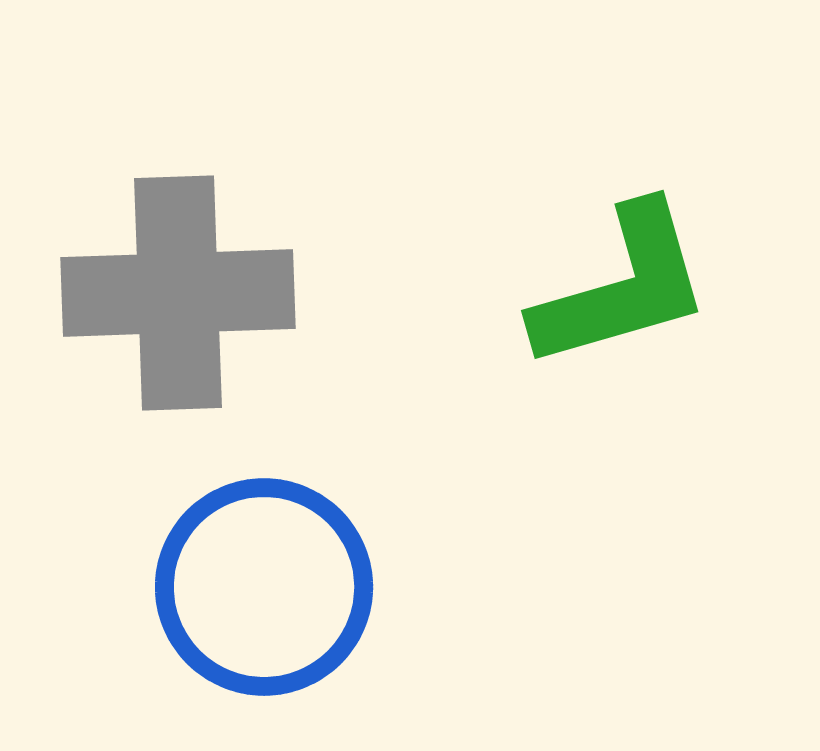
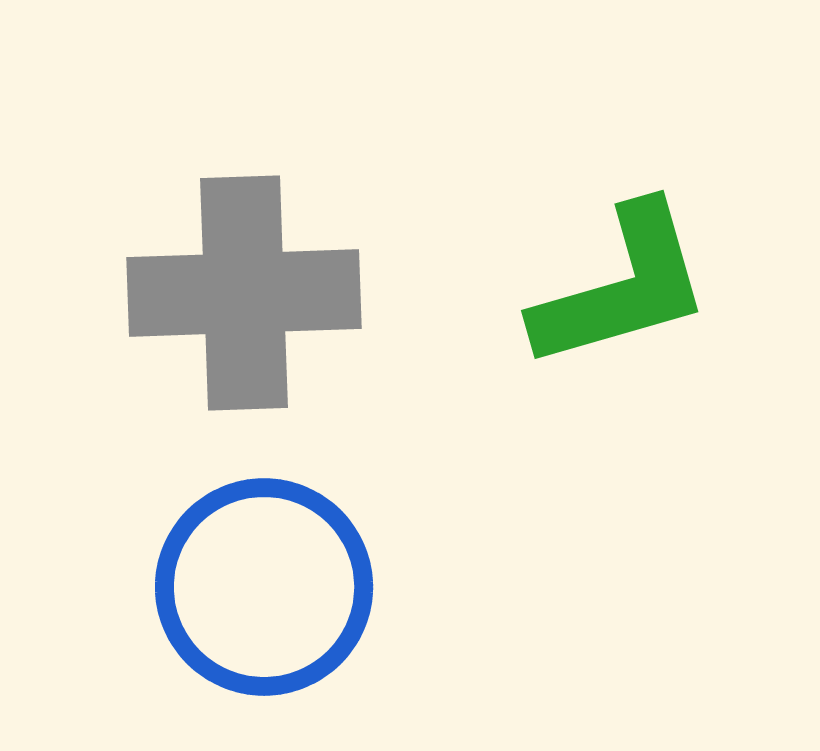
gray cross: moved 66 px right
